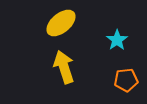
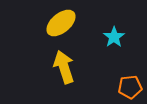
cyan star: moved 3 px left, 3 px up
orange pentagon: moved 4 px right, 7 px down
